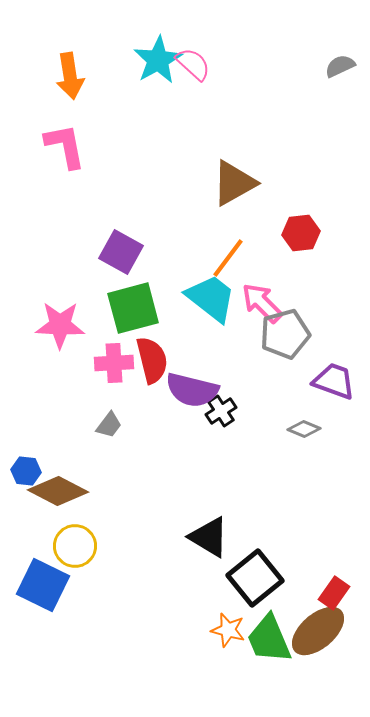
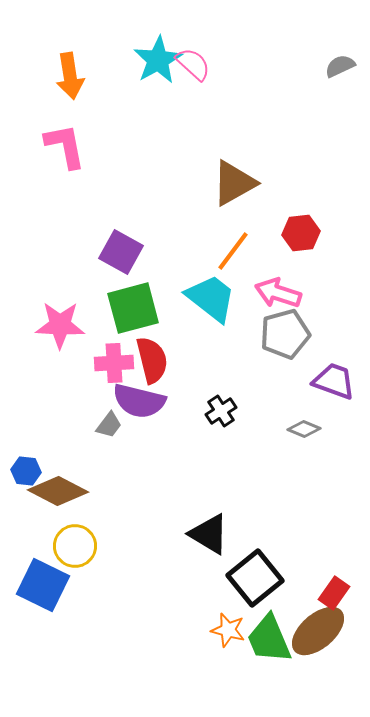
orange line: moved 5 px right, 7 px up
pink arrow: moved 16 px right, 10 px up; rotated 27 degrees counterclockwise
purple semicircle: moved 53 px left, 11 px down
black triangle: moved 3 px up
